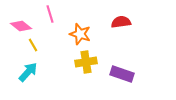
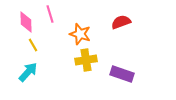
red semicircle: rotated 12 degrees counterclockwise
pink diamond: moved 5 px right, 4 px up; rotated 50 degrees clockwise
yellow cross: moved 2 px up
